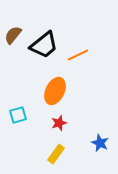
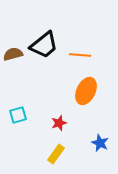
brown semicircle: moved 19 px down; rotated 36 degrees clockwise
orange line: moved 2 px right; rotated 30 degrees clockwise
orange ellipse: moved 31 px right
